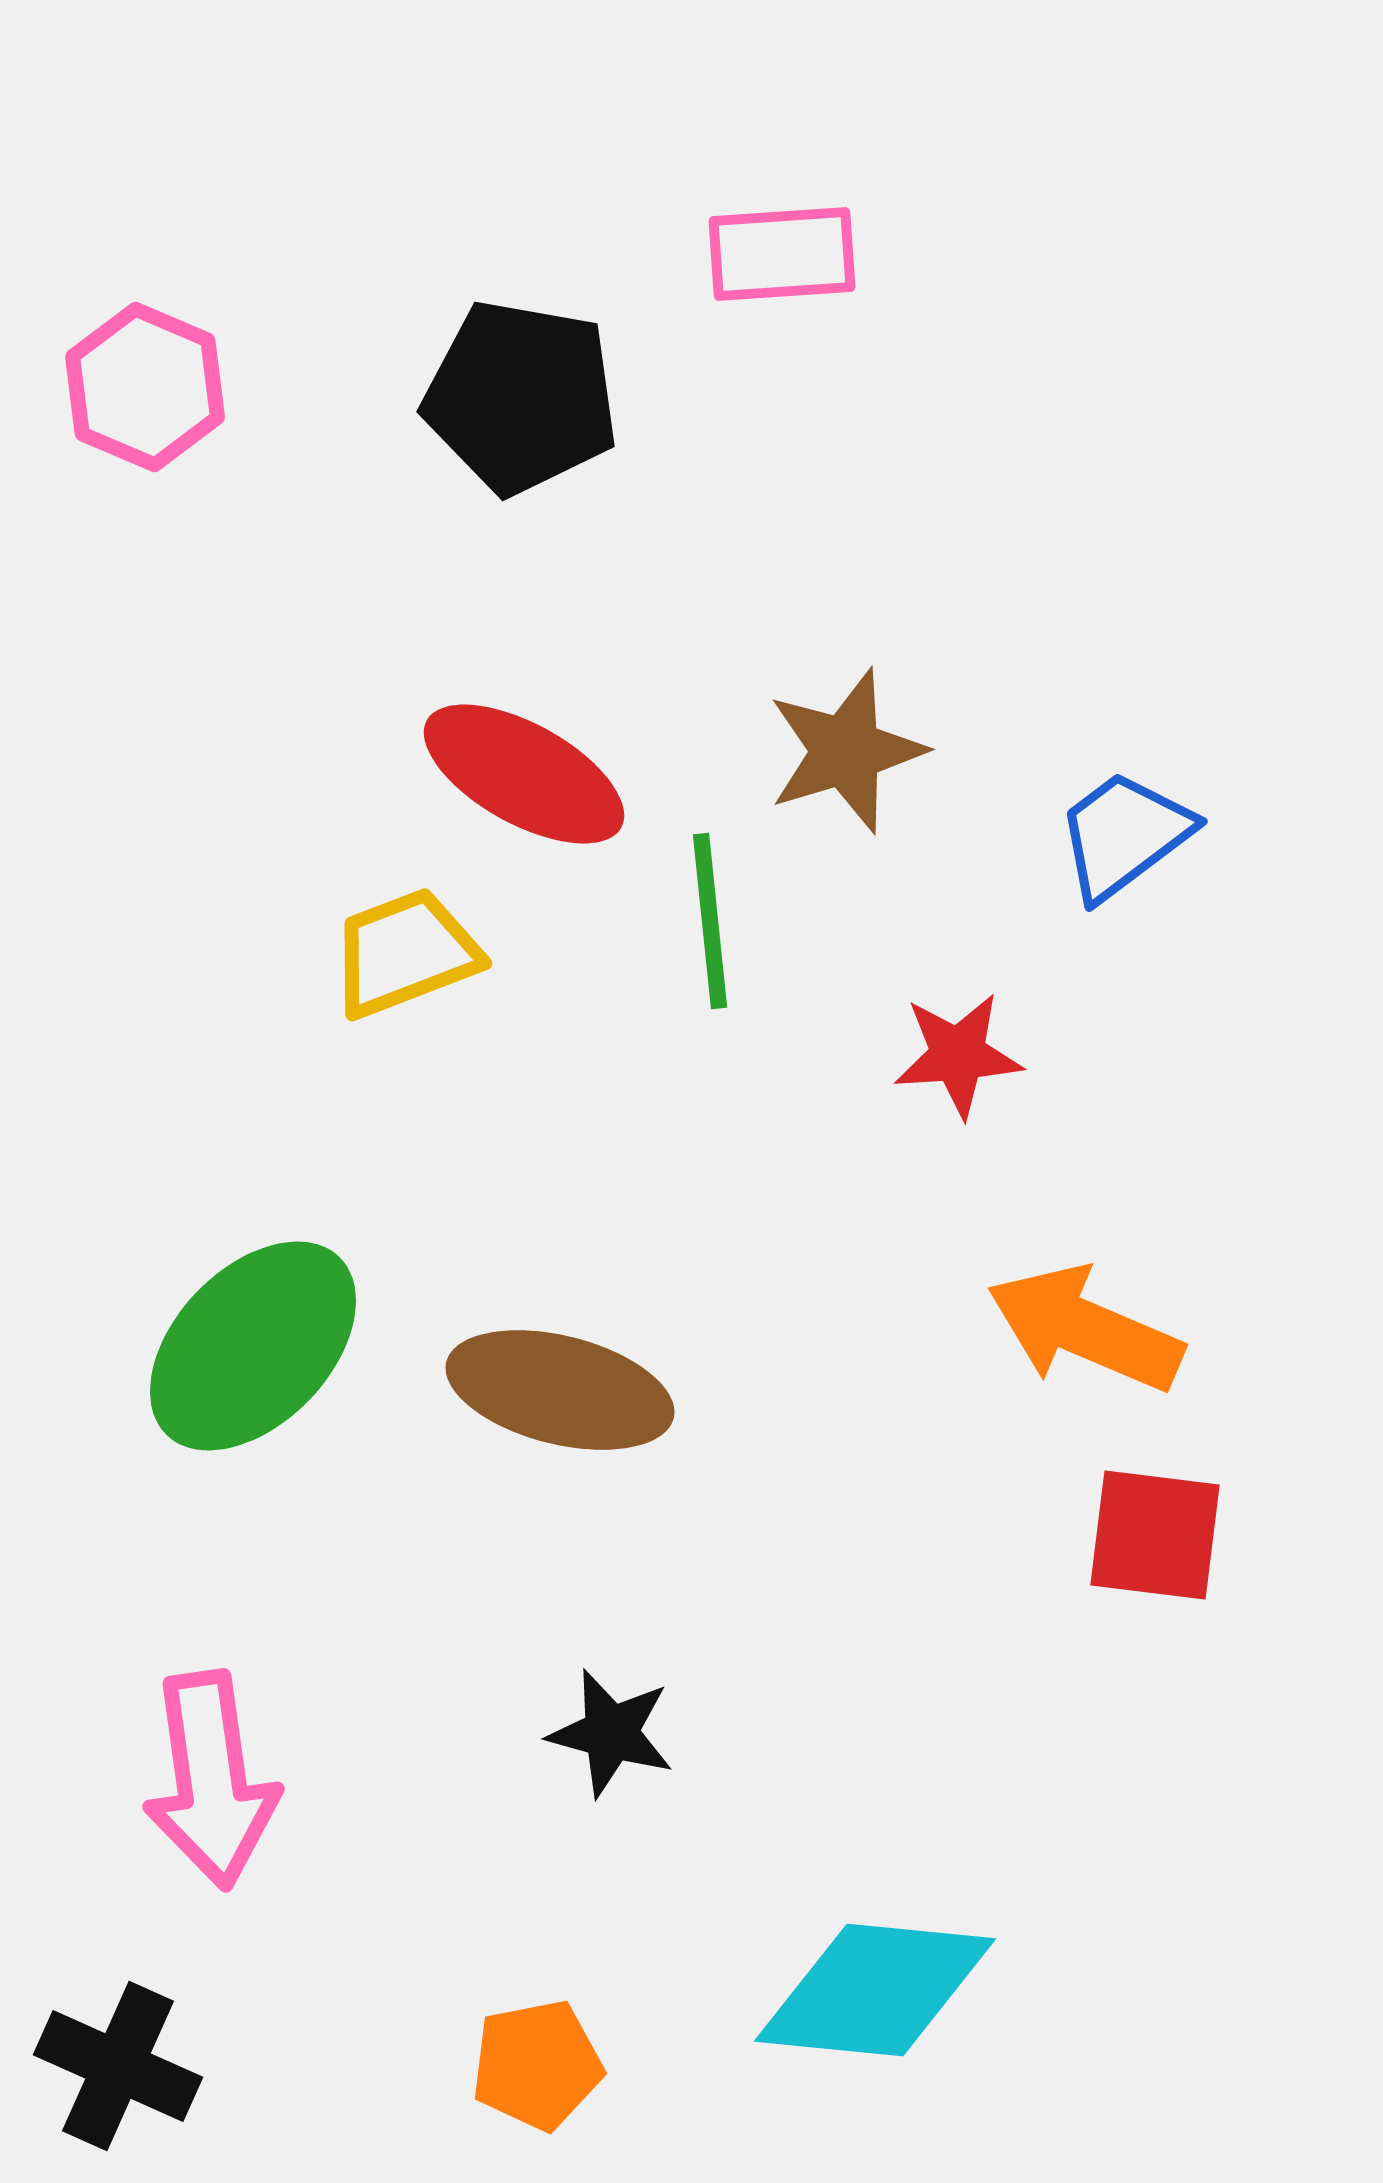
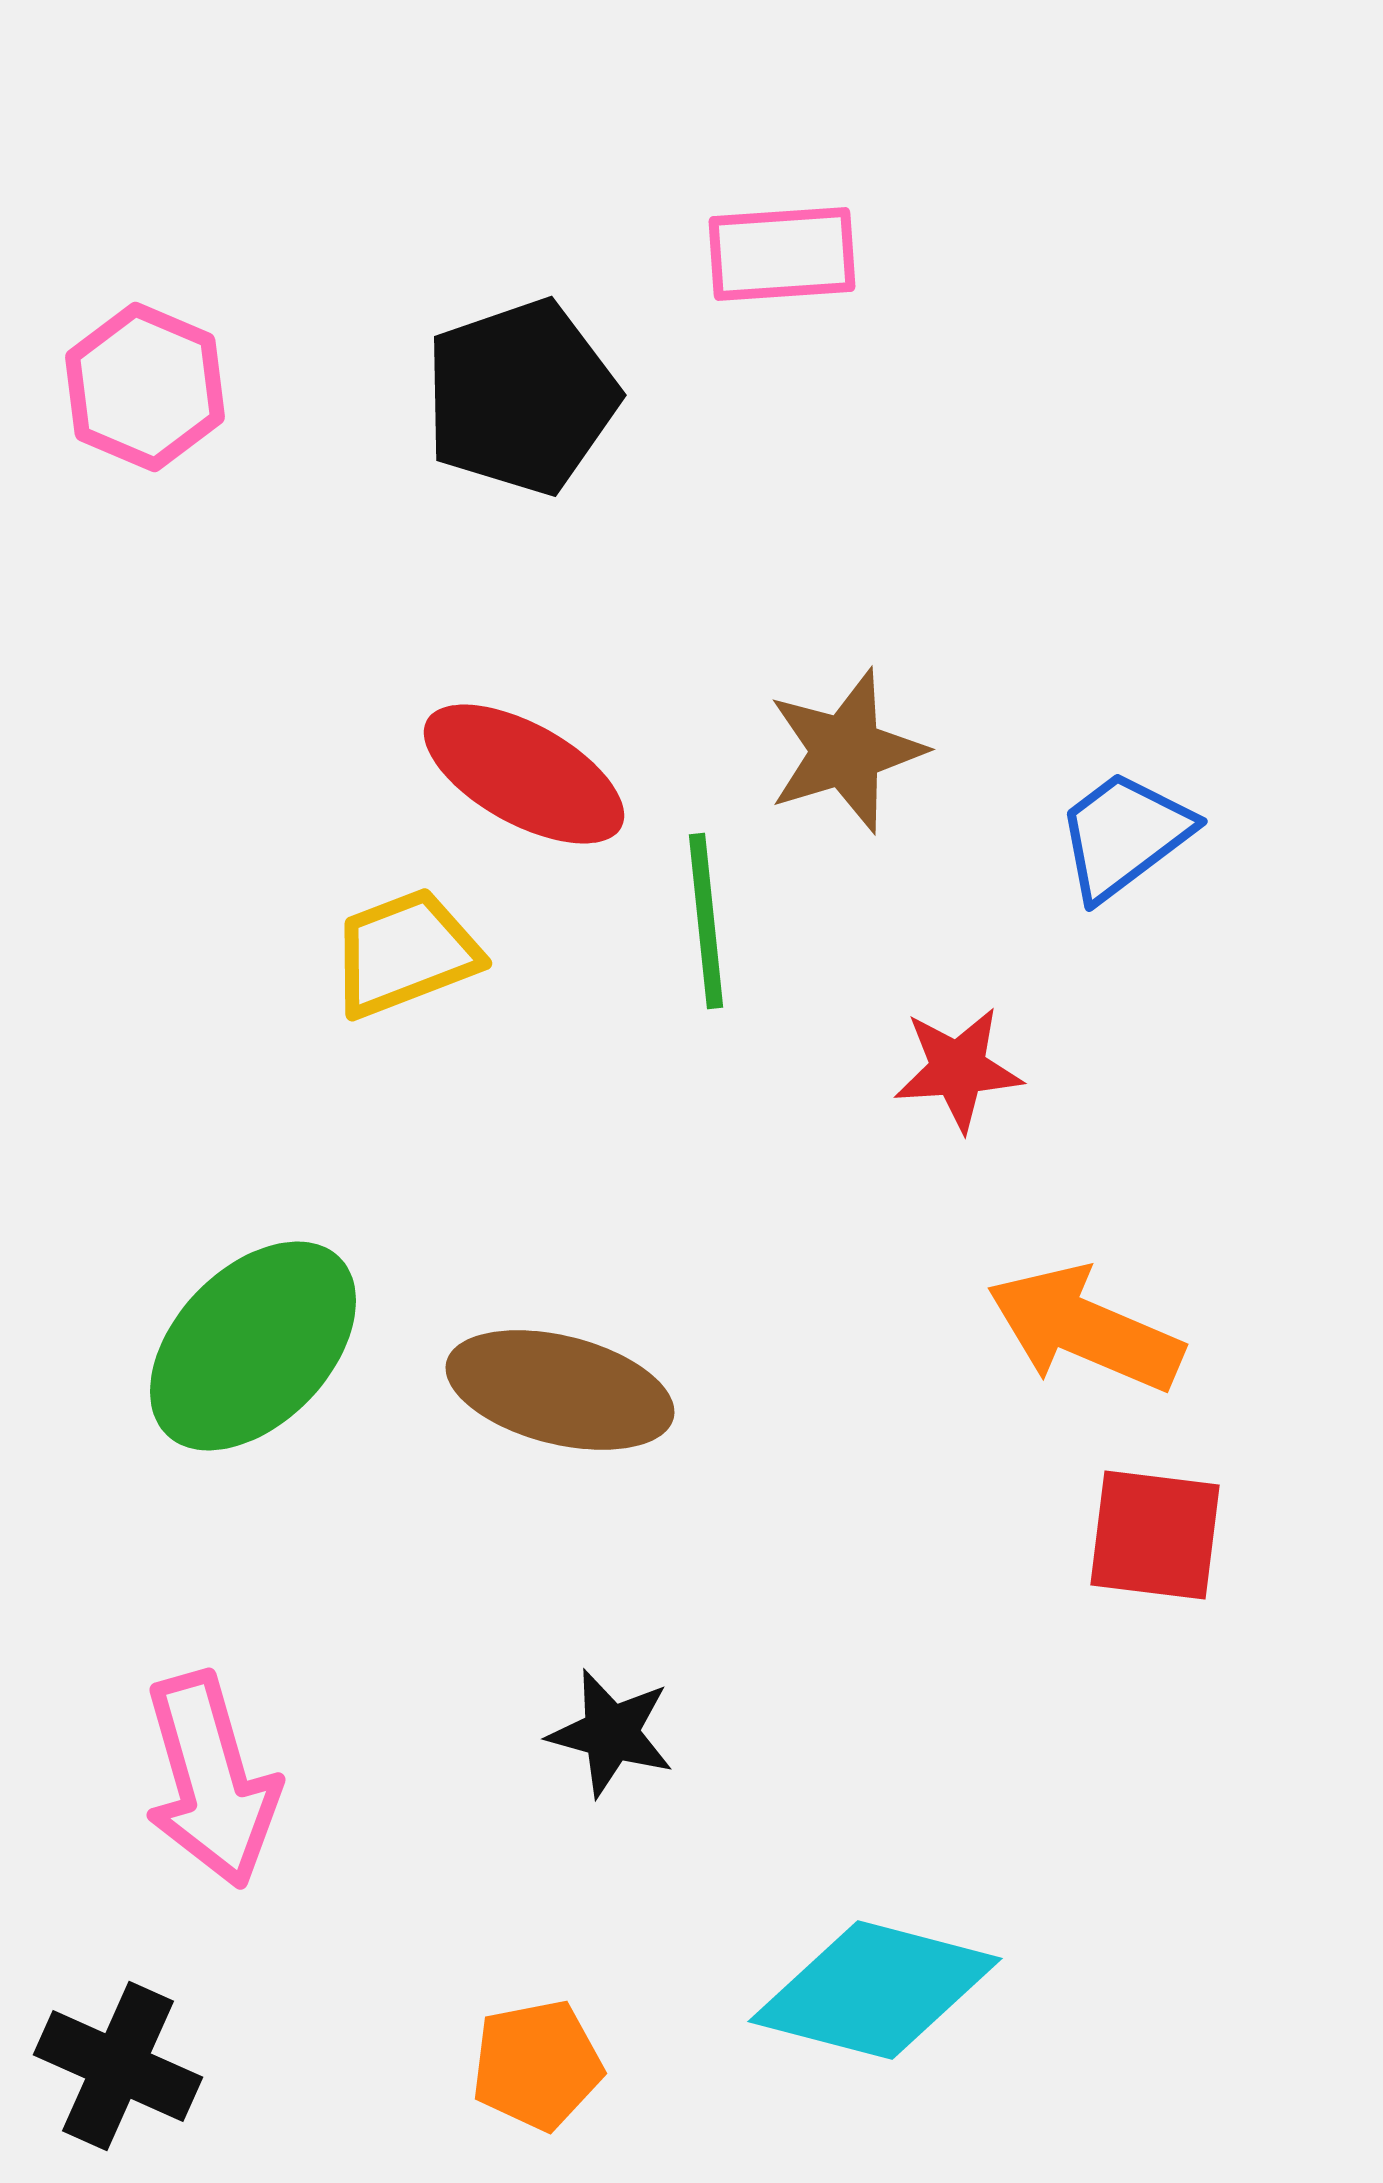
black pentagon: rotated 29 degrees counterclockwise
green line: moved 4 px left
red star: moved 14 px down
pink arrow: rotated 8 degrees counterclockwise
cyan diamond: rotated 9 degrees clockwise
